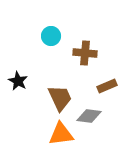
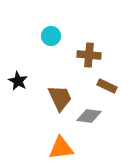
brown cross: moved 4 px right, 2 px down
brown rectangle: rotated 48 degrees clockwise
orange triangle: moved 14 px down
